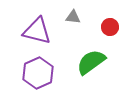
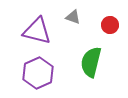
gray triangle: rotated 14 degrees clockwise
red circle: moved 2 px up
green semicircle: rotated 40 degrees counterclockwise
